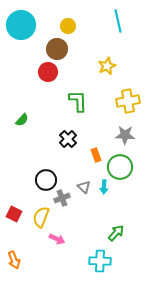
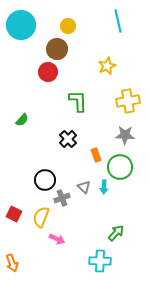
black circle: moved 1 px left
orange arrow: moved 2 px left, 3 px down
